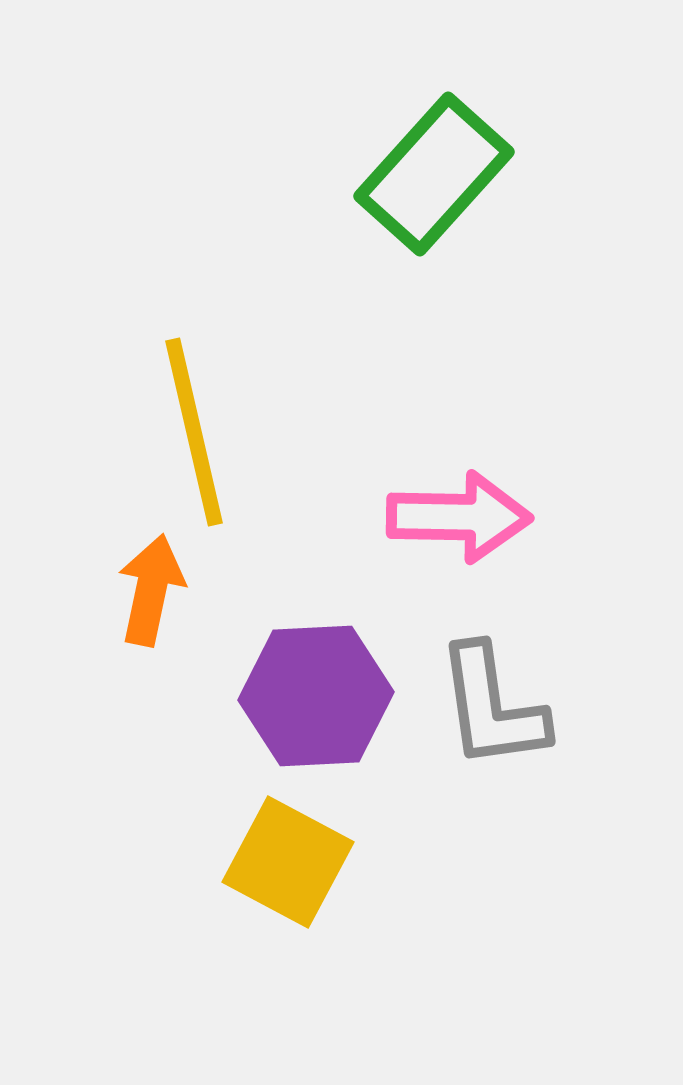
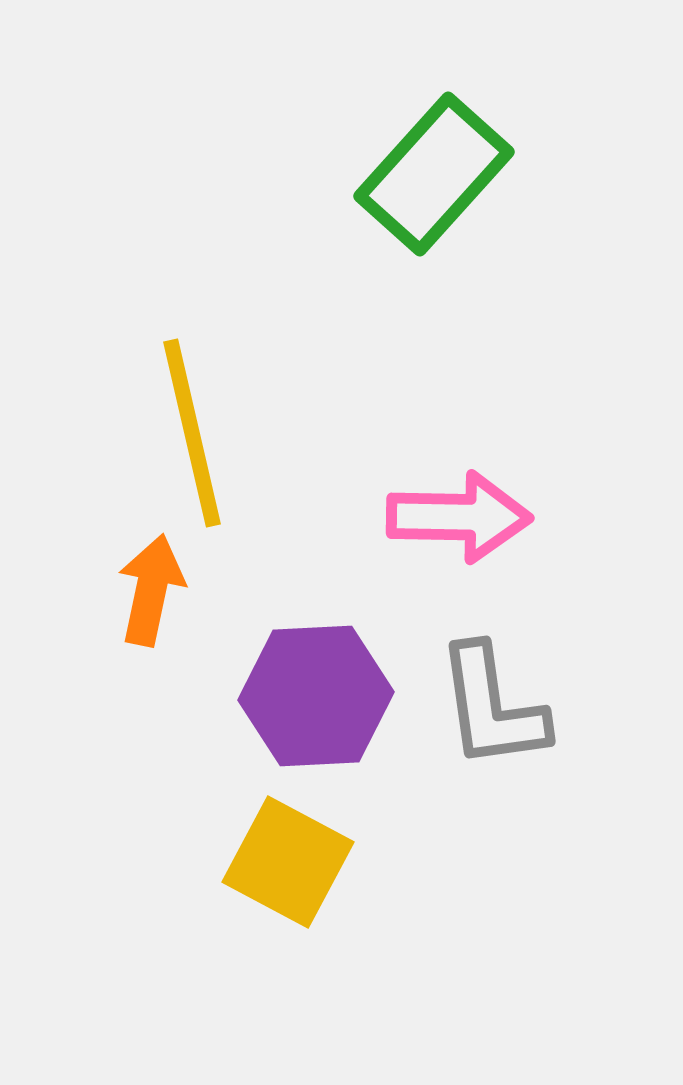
yellow line: moved 2 px left, 1 px down
